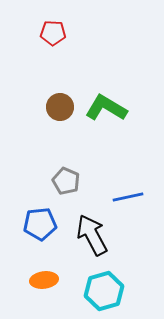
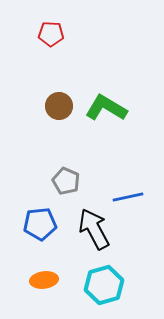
red pentagon: moved 2 px left, 1 px down
brown circle: moved 1 px left, 1 px up
black arrow: moved 2 px right, 6 px up
cyan hexagon: moved 6 px up
